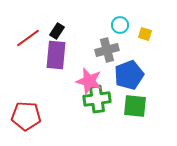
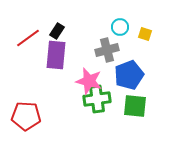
cyan circle: moved 2 px down
